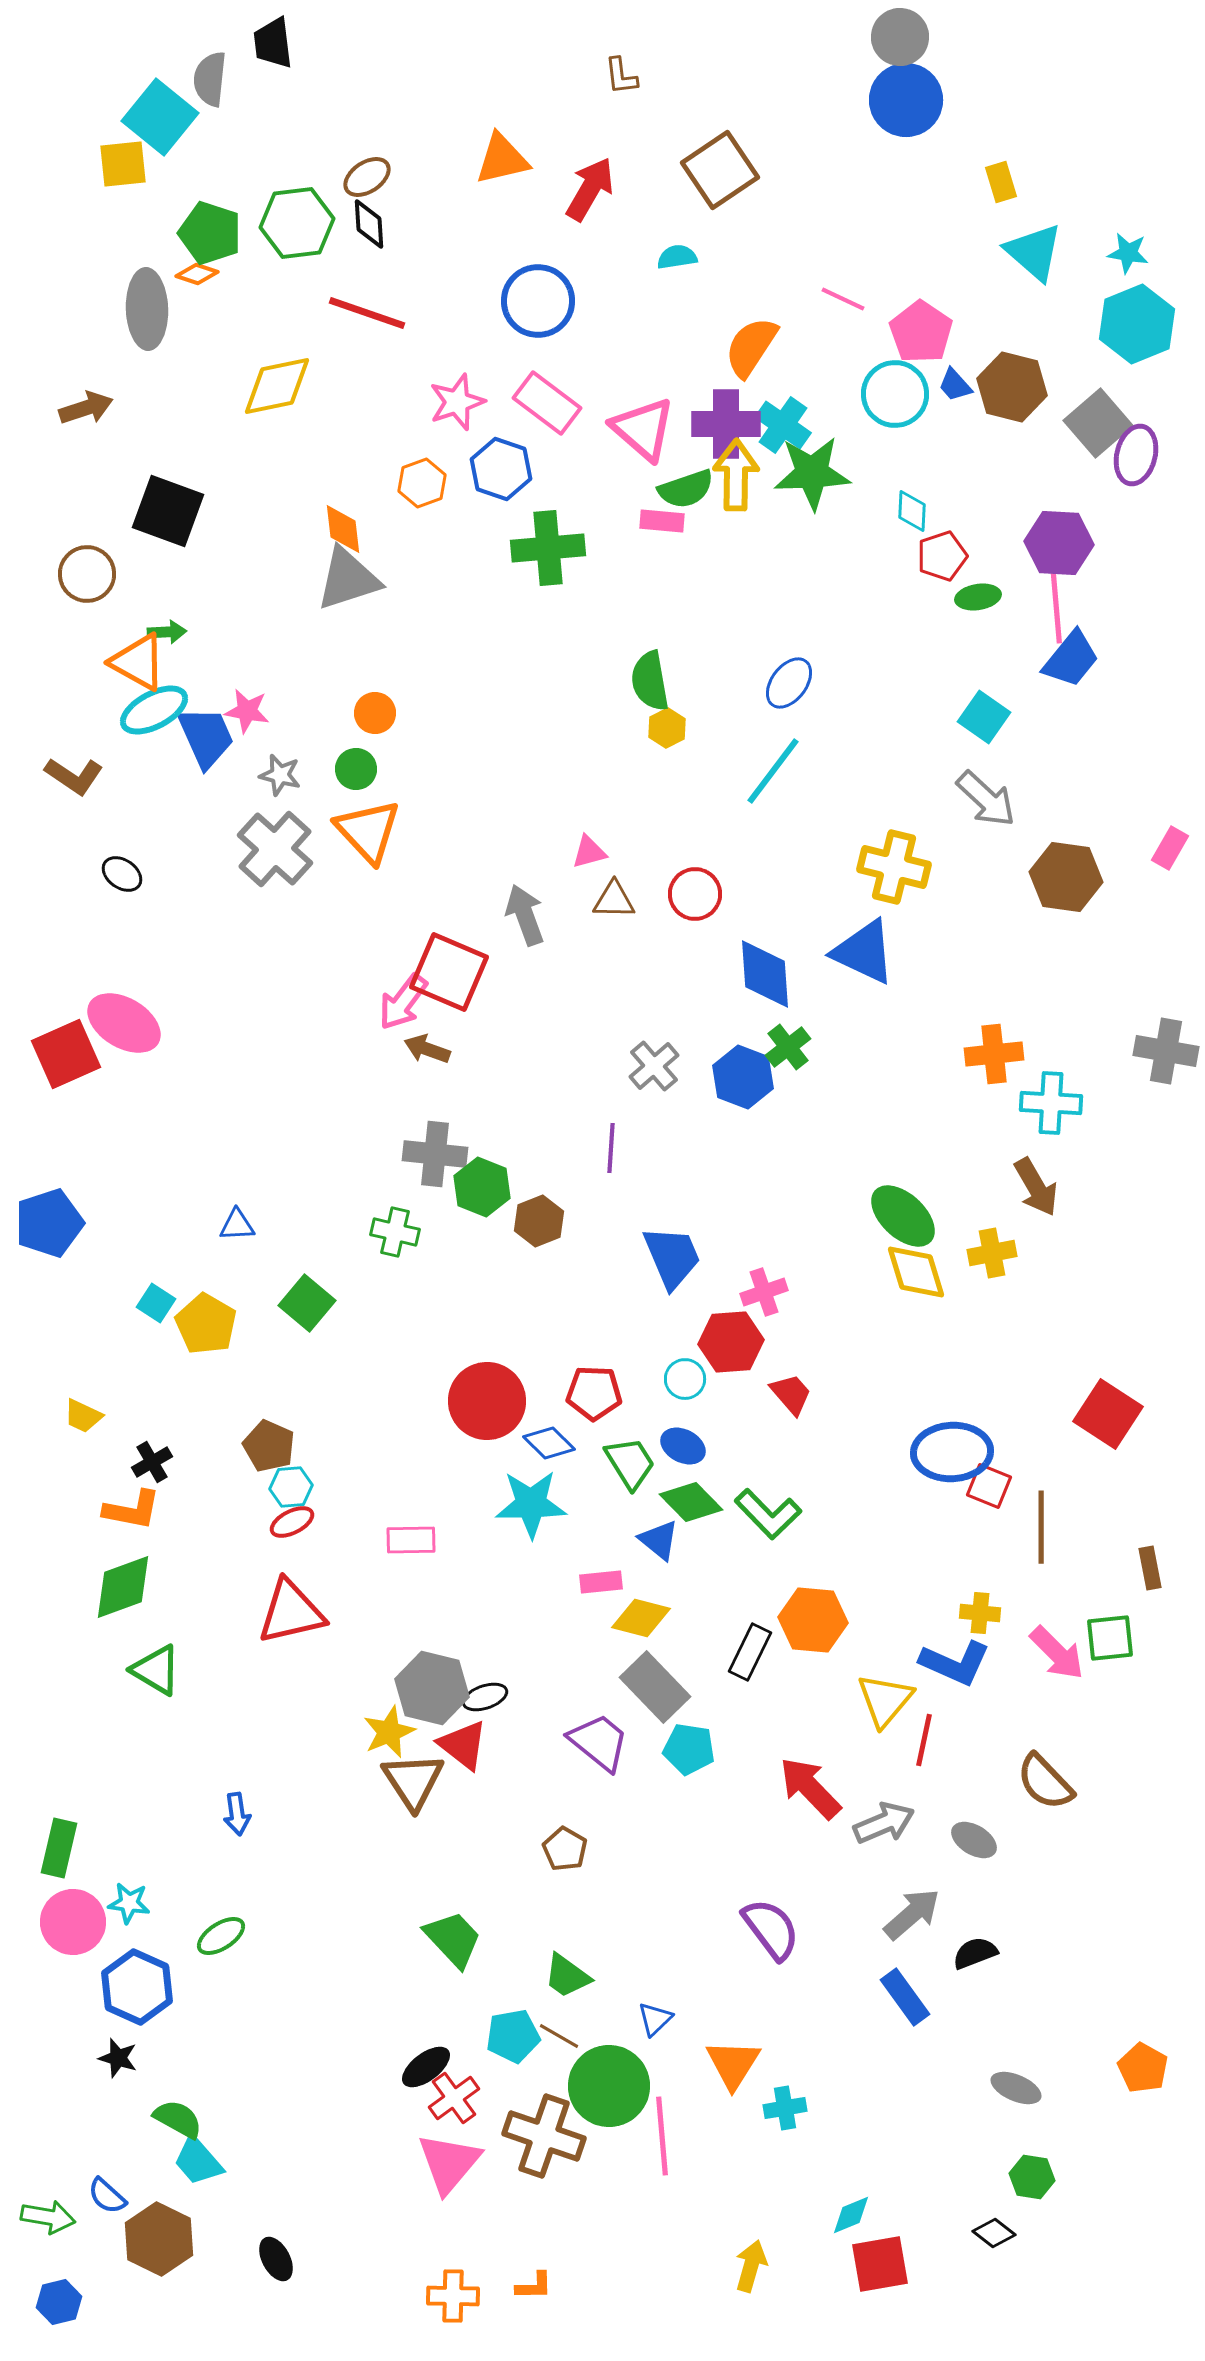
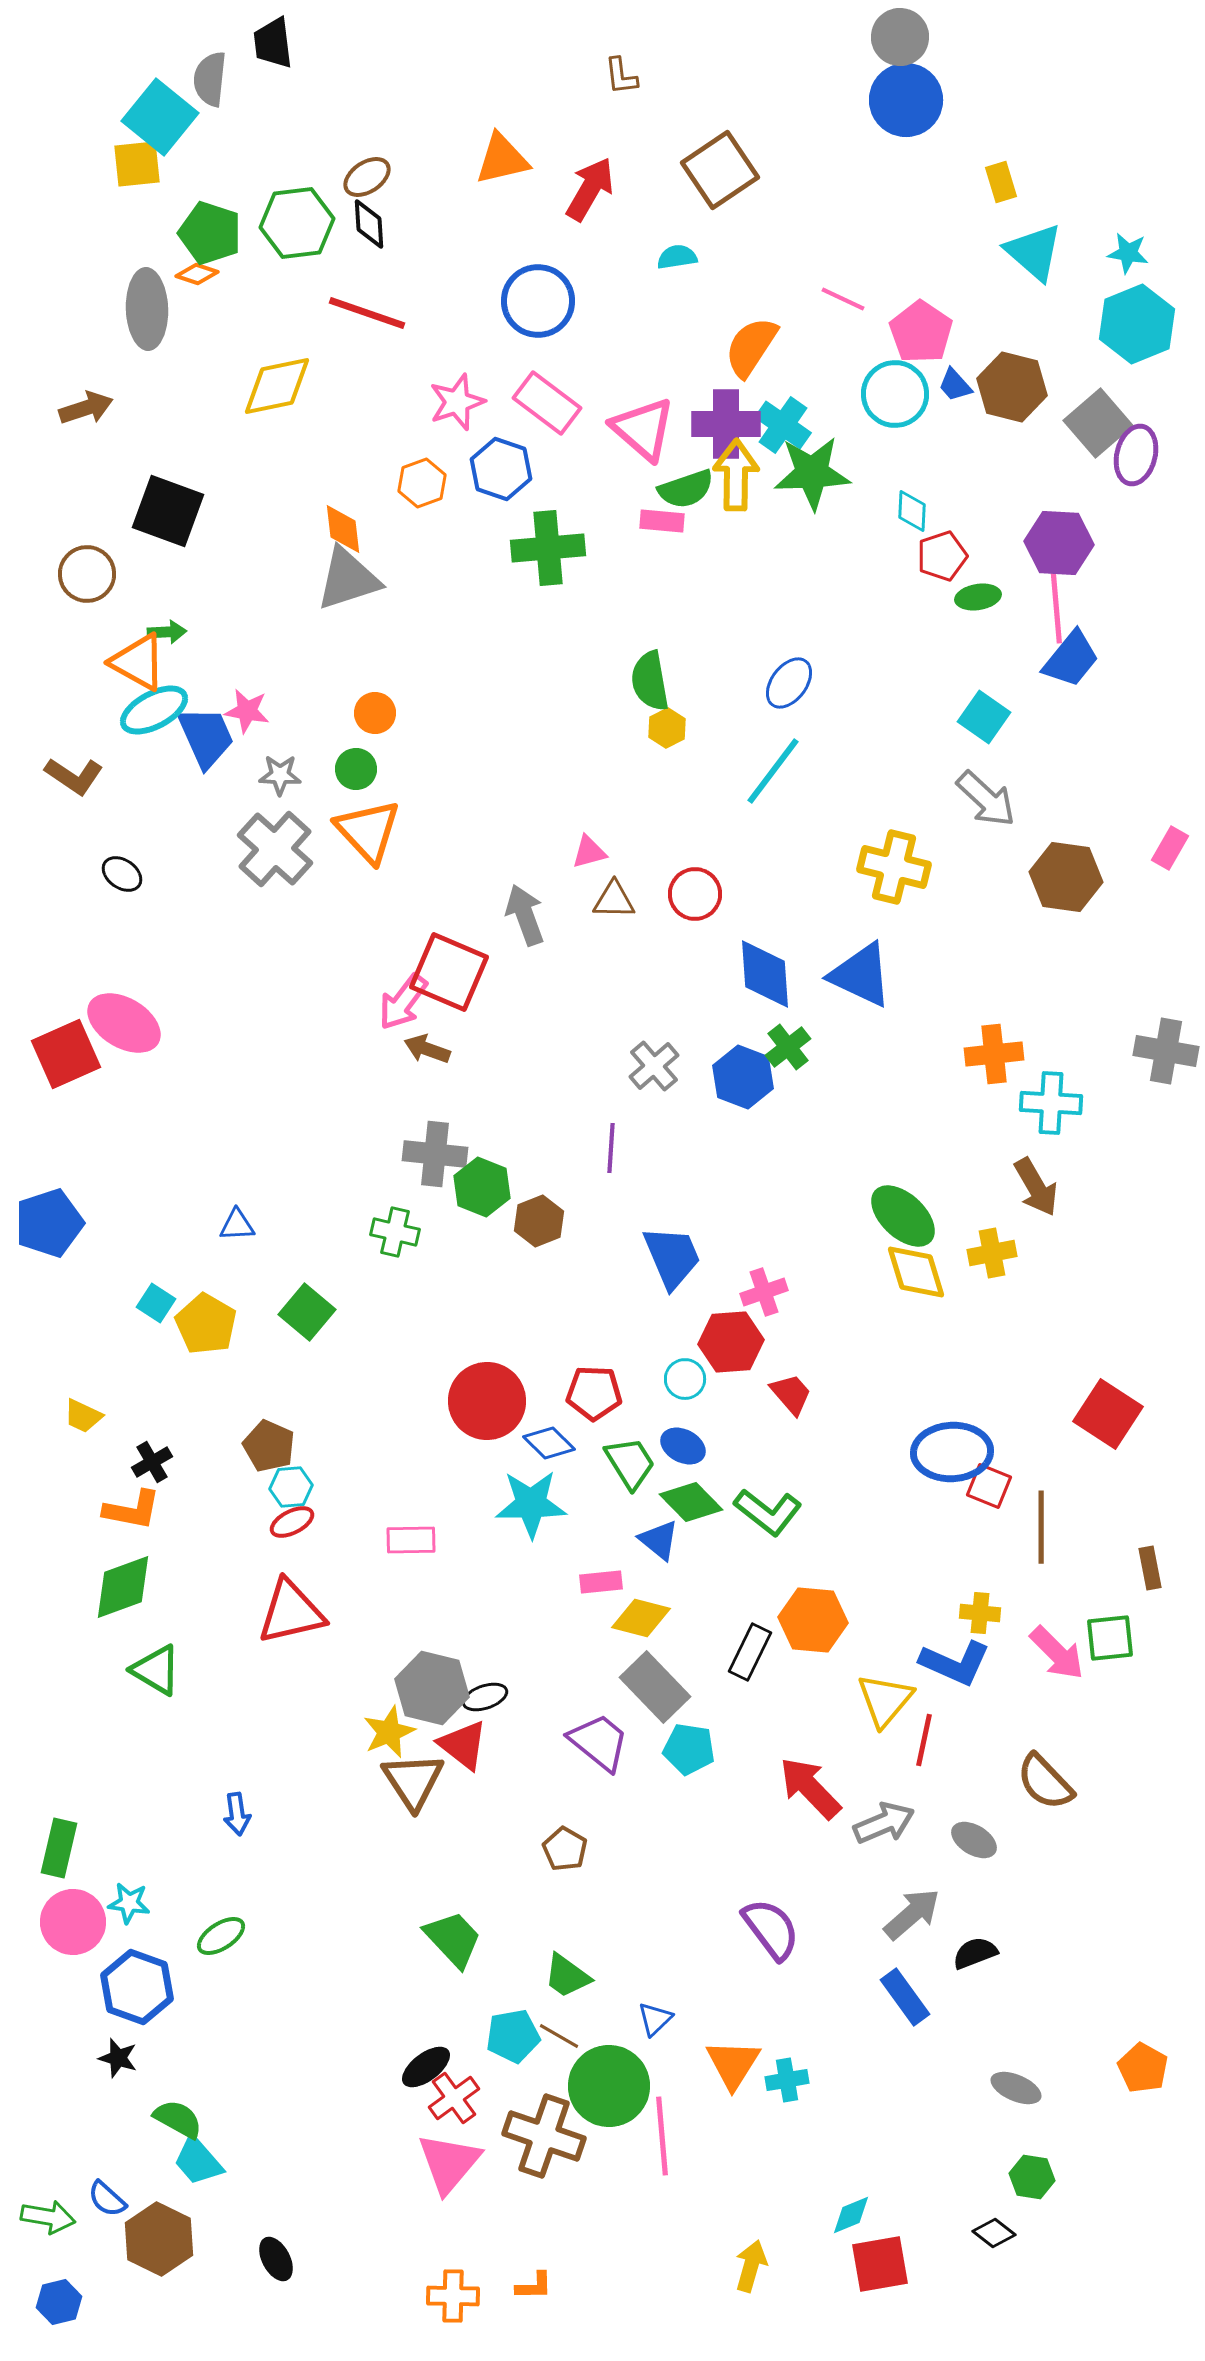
yellow square at (123, 164): moved 14 px right
gray star at (280, 775): rotated 12 degrees counterclockwise
blue triangle at (864, 952): moved 3 px left, 23 px down
green square at (307, 1303): moved 9 px down
green L-shape at (768, 1514): moved 2 px up; rotated 8 degrees counterclockwise
blue hexagon at (137, 1987): rotated 4 degrees counterclockwise
cyan cross at (785, 2108): moved 2 px right, 28 px up
blue semicircle at (107, 2196): moved 3 px down
